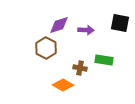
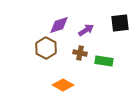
black square: rotated 18 degrees counterclockwise
purple arrow: rotated 35 degrees counterclockwise
green rectangle: moved 1 px down
brown cross: moved 15 px up
